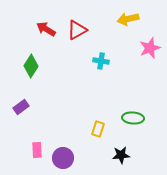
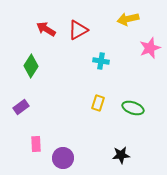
red triangle: moved 1 px right
green ellipse: moved 10 px up; rotated 15 degrees clockwise
yellow rectangle: moved 26 px up
pink rectangle: moved 1 px left, 6 px up
